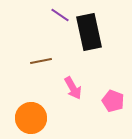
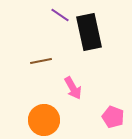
pink pentagon: moved 16 px down
orange circle: moved 13 px right, 2 px down
